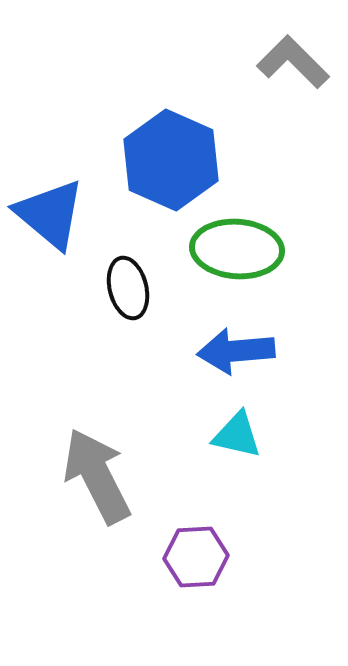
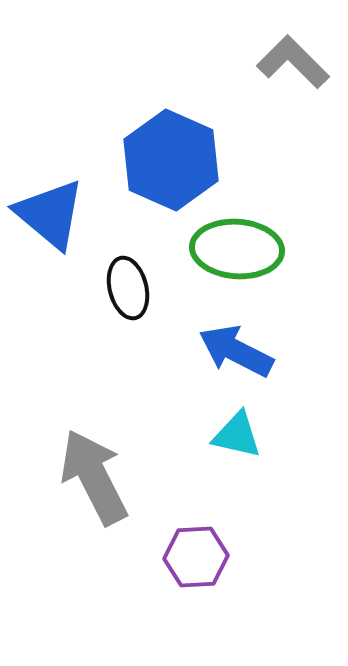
blue arrow: rotated 32 degrees clockwise
gray arrow: moved 3 px left, 1 px down
